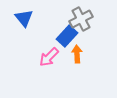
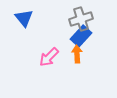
gray cross: rotated 10 degrees clockwise
blue rectangle: moved 14 px right
